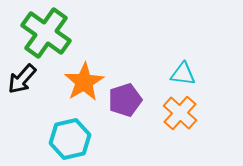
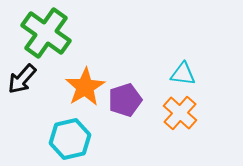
orange star: moved 1 px right, 5 px down
